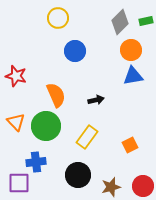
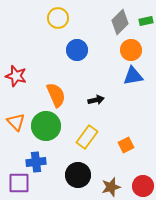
blue circle: moved 2 px right, 1 px up
orange square: moved 4 px left
